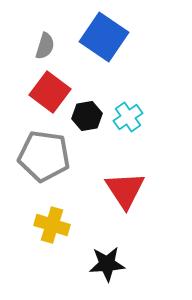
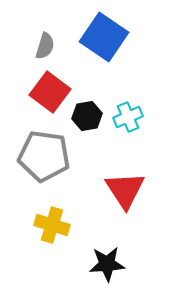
cyan cross: rotated 12 degrees clockwise
